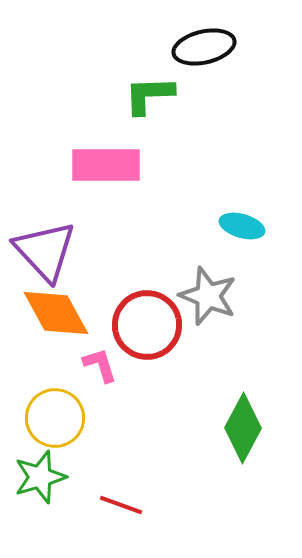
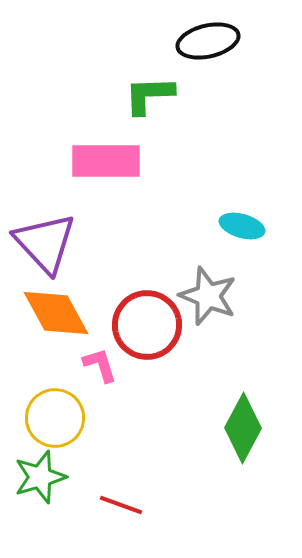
black ellipse: moved 4 px right, 6 px up
pink rectangle: moved 4 px up
purple triangle: moved 8 px up
